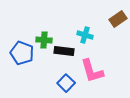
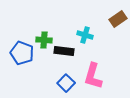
pink L-shape: moved 1 px right, 5 px down; rotated 32 degrees clockwise
